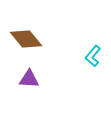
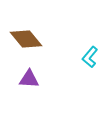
cyan L-shape: moved 3 px left, 1 px down
